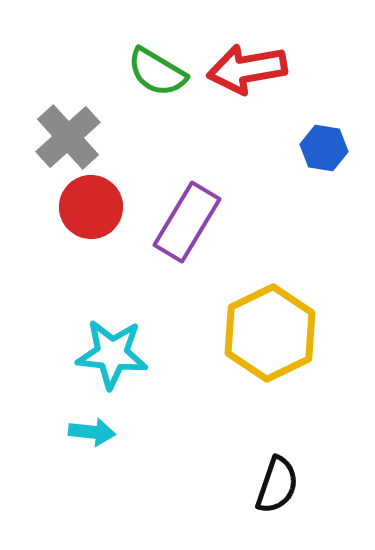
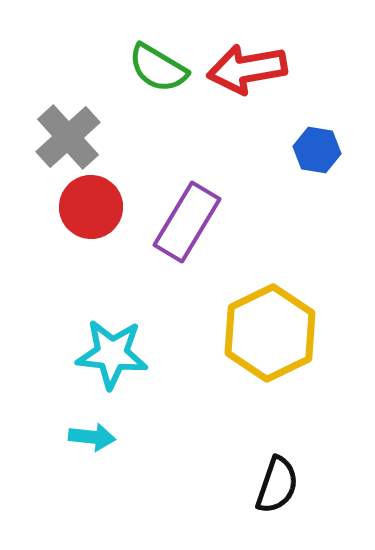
green semicircle: moved 1 px right, 4 px up
blue hexagon: moved 7 px left, 2 px down
cyan arrow: moved 5 px down
